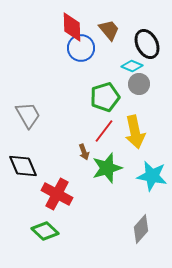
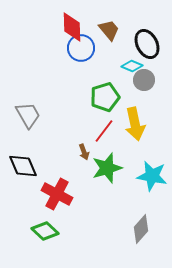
gray circle: moved 5 px right, 4 px up
yellow arrow: moved 8 px up
